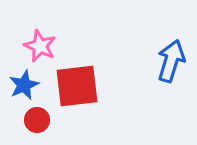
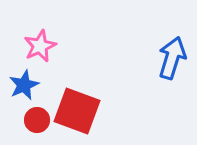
pink star: rotated 24 degrees clockwise
blue arrow: moved 1 px right, 3 px up
red square: moved 25 px down; rotated 27 degrees clockwise
